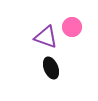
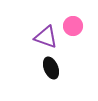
pink circle: moved 1 px right, 1 px up
